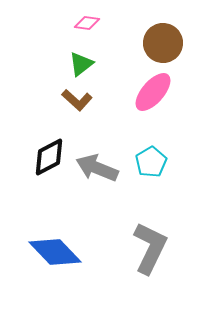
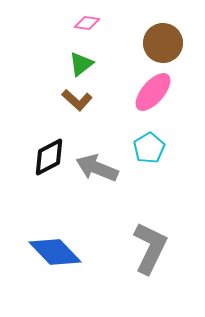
cyan pentagon: moved 2 px left, 14 px up
